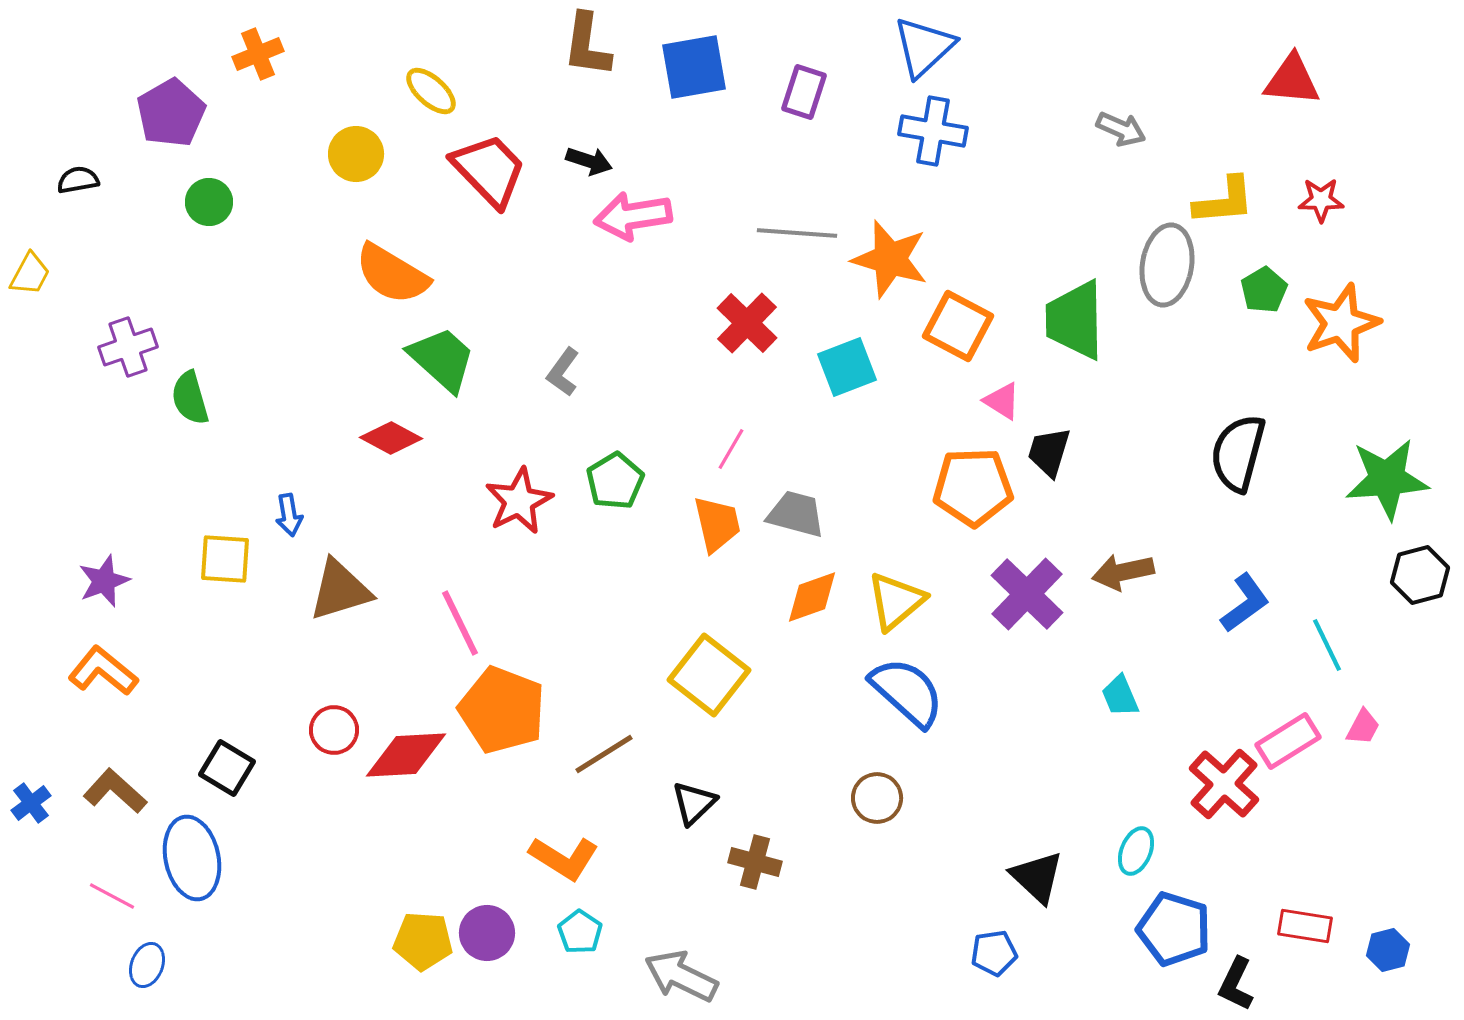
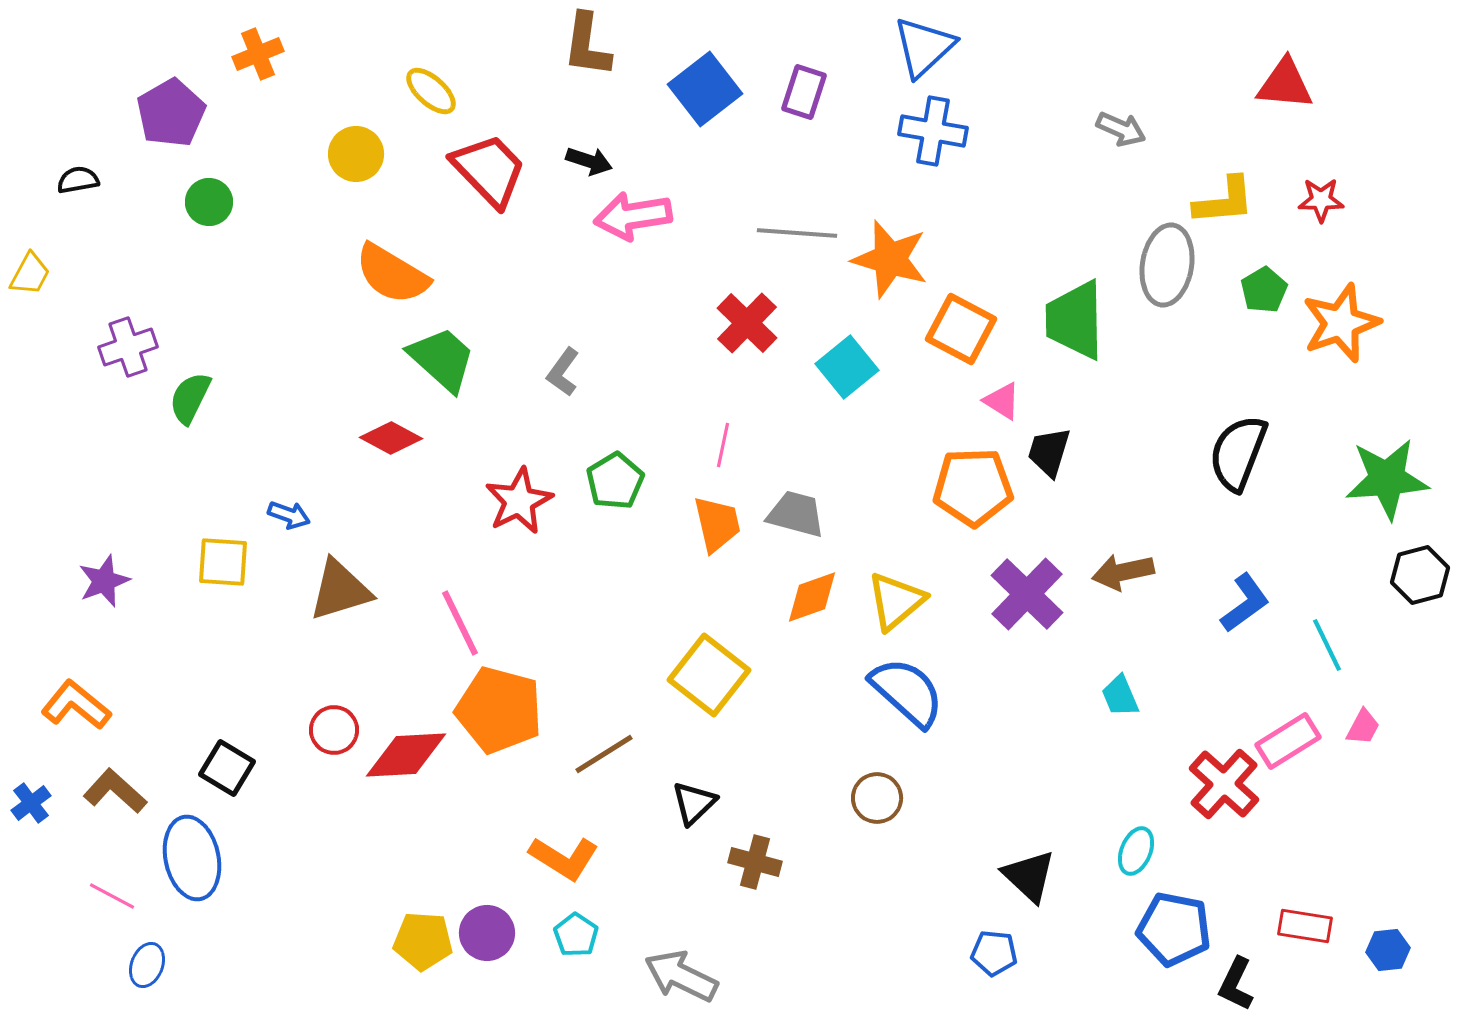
blue square at (694, 67): moved 11 px right, 22 px down; rotated 28 degrees counterclockwise
red triangle at (1292, 80): moved 7 px left, 4 px down
orange square at (958, 326): moved 3 px right, 3 px down
cyan square at (847, 367): rotated 18 degrees counterclockwise
green semicircle at (190, 398): rotated 42 degrees clockwise
pink line at (731, 449): moved 8 px left, 4 px up; rotated 18 degrees counterclockwise
black semicircle at (1238, 453): rotated 6 degrees clockwise
blue arrow at (289, 515): rotated 60 degrees counterclockwise
yellow square at (225, 559): moved 2 px left, 3 px down
orange L-shape at (103, 671): moved 27 px left, 34 px down
orange pentagon at (502, 710): moved 3 px left; rotated 6 degrees counterclockwise
black triangle at (1037, 877): moved 8 px left, 1 px up
blue pentagon at (1174, 929): rotated 6 degrees counterclockwise
cyan pentagon at (580, 932): moved 4 px left, 3 px down
blue hexagon at (1388, 950): rotated 9 degrees clockwise
blue pentagon at (994, 953): rotated 15 degrees clockwise
